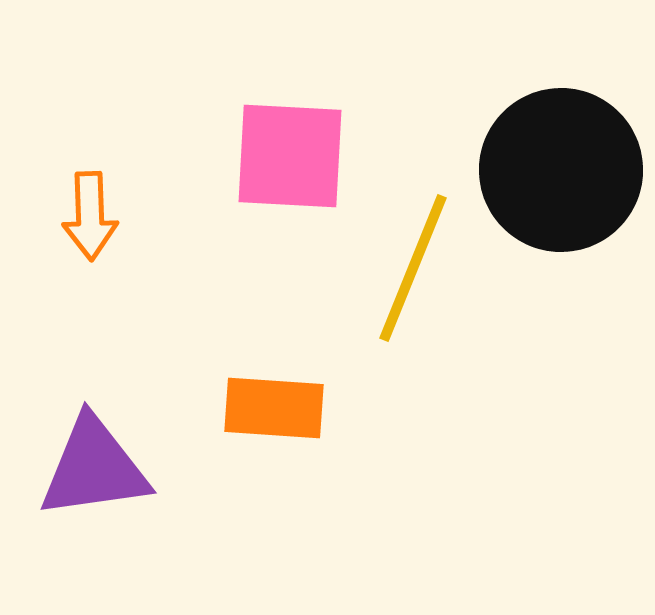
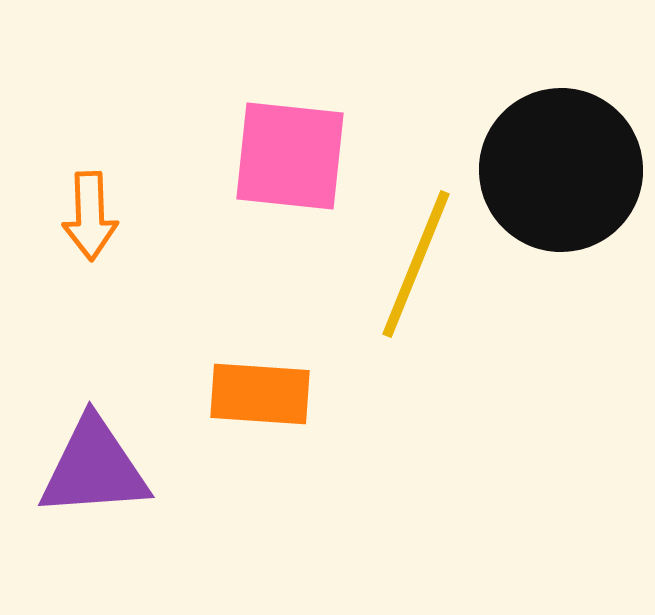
pink square: rotated 3 degrees clockwise
yellow line: moved 3 px right, 4 px up
orange rectangle: moved 14 px left, 14 px up
purple triangle: rotated 4 degrees clockwise
